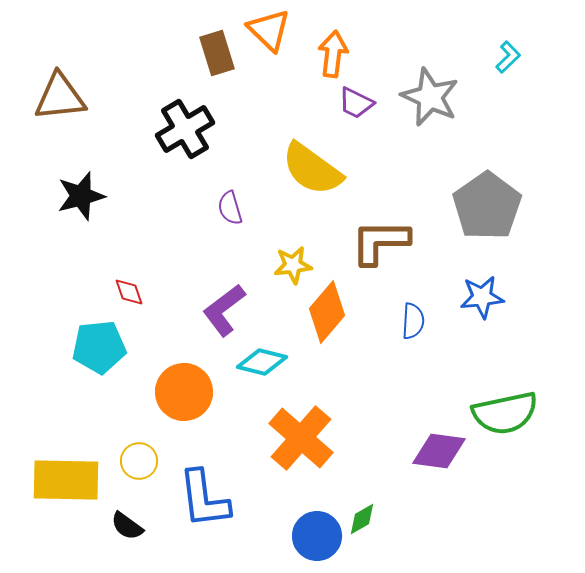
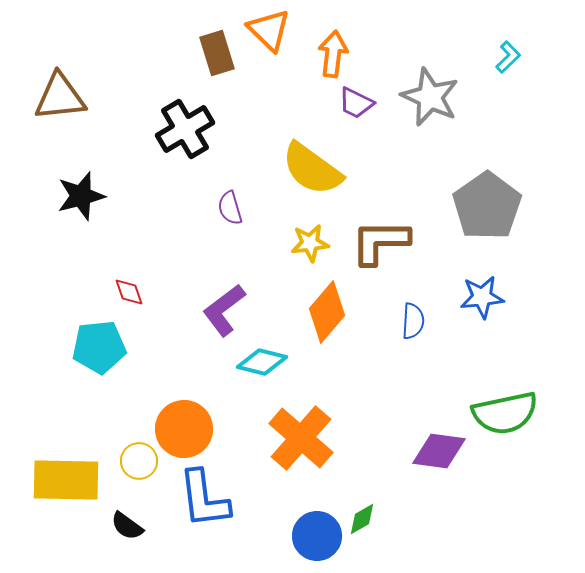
yellow star: moved 17 px right, 22 px up
orange circle: moved 37 px down
